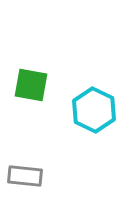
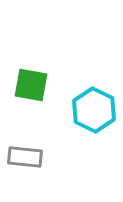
gray rectangle: moved 19 px up
